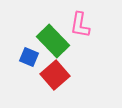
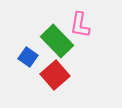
green rectangle: moved 4 px right
blue square: moved 1 px left; rotated 12 degrees clockwise
